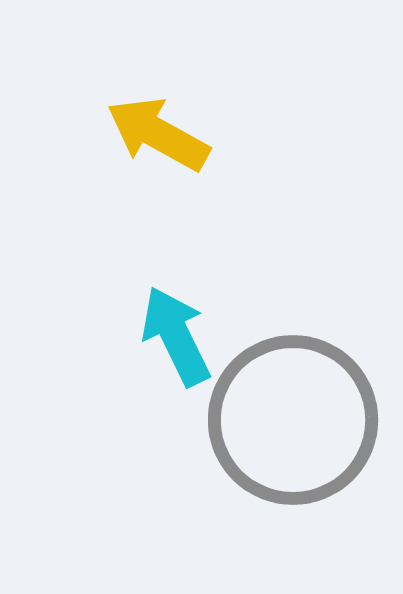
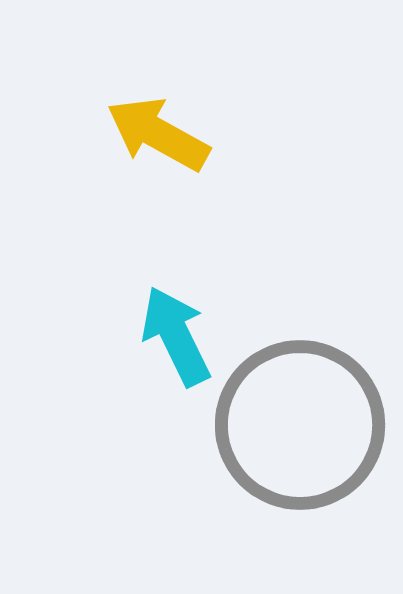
gray circle: moved 7 px right, 5 px down
